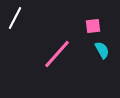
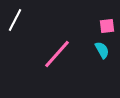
white line: moved 2 px down
pink square: moved 14 px right
